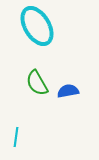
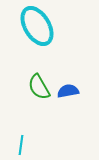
green semicircle: moved 2 px right, 4 px down
cyan line: moved 5 px right, 8 px down
